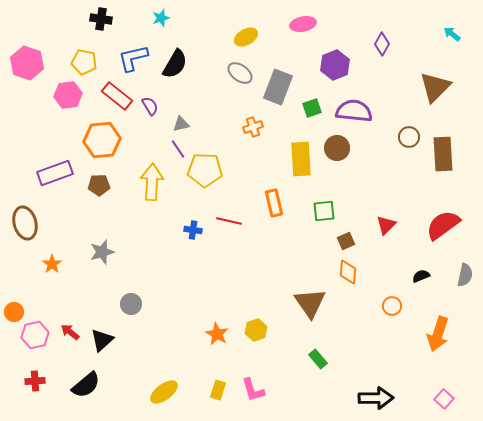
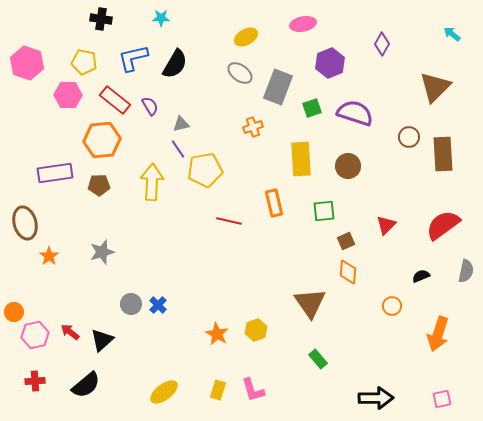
cyan star at (161, 18): rotated 18 degrees clockwise
purple hexagon at (335, 65): moved 5 px left, 2 px up
pink hexagon at (68, 95): rotated 8 degrees clockwise
red rectangle at (117, 96): moved 2 px left, 4 px down
purple semicircle at (354, 111): moved 1 px right, 2 px down; rotated 12 degrees clockwise
brown circle at (337, 148): moved 11 px right, 18 px down
yellow pentagon at (205, 170): rotated 12 degrees counterclockwise
purple rectangle at (55, 173): rotated 12 degrees clockwise
blue cross at (193, 230): moved 35 px left, 75 px down; rotated 36 degrees clockwise
orange star at (52, 264): moved 3 px left, 8 px up
gray semicircle at (465, 275): moved 1 px right, 4 px up
pink square at (444, 399): moved 2 px left; rotated 36 degrees clockwise
